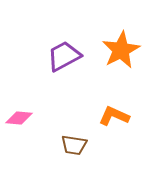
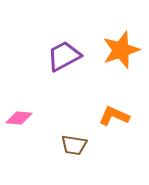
orange star: rotated 9 degrees clockwise
